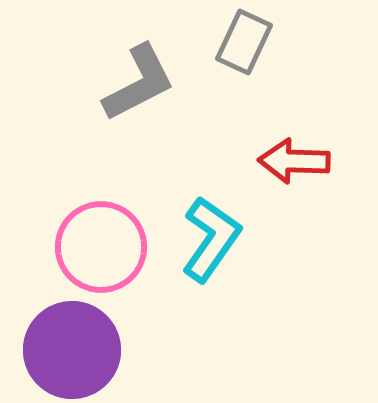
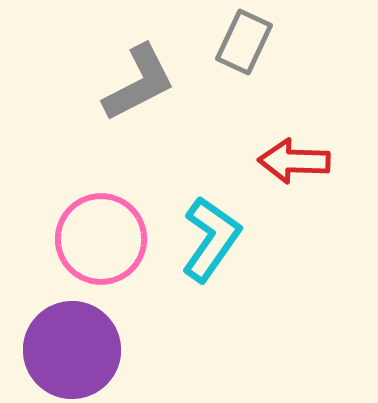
pink circle: moved 8 px up
